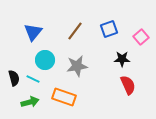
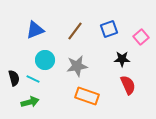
blue triangle: moved 2 px right, 2 px up; rotated 30 degrees clockwise
orange rectangle: moved 23 px right, 1 px up
